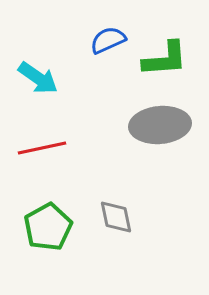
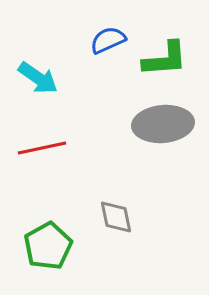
gray ellipse: moved 3 px right, 1 px up
green pentagon: moved 19 px down
